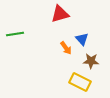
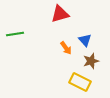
blue triangle: moved 3 px right, 1 px down
brown star: rotated 21 degrees counterclockwise
